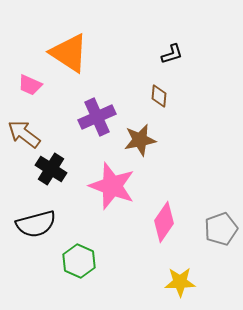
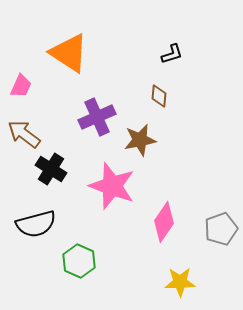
pink trapezoid: moved 9 px left, 1 px down; rotated 90 degrees counterclockwise
